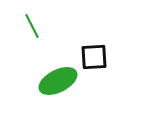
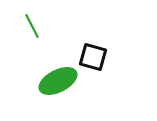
black square: moved 1 px left; rotated 20 degrees clockwise
